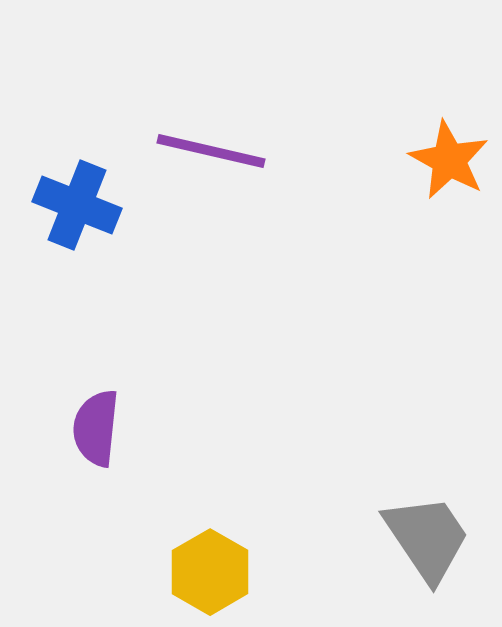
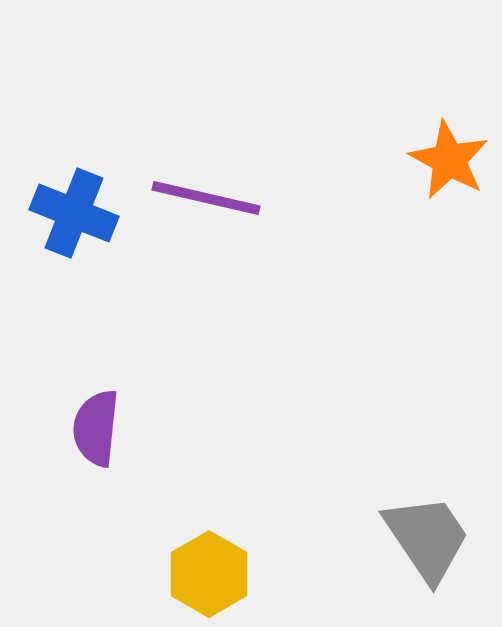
purple line: moved 5 px left, 47 px down
blue cross: moved 3 px left, 8 px down
yellow hexagon: moved 1 px left, 2 px down
